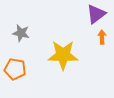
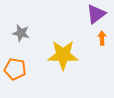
orange arrow: moved 1 px down
